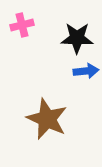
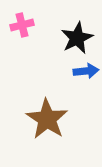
black star: rotated 28 degrees counterclockwise
brown star: rotated 9 degrees clockwise
